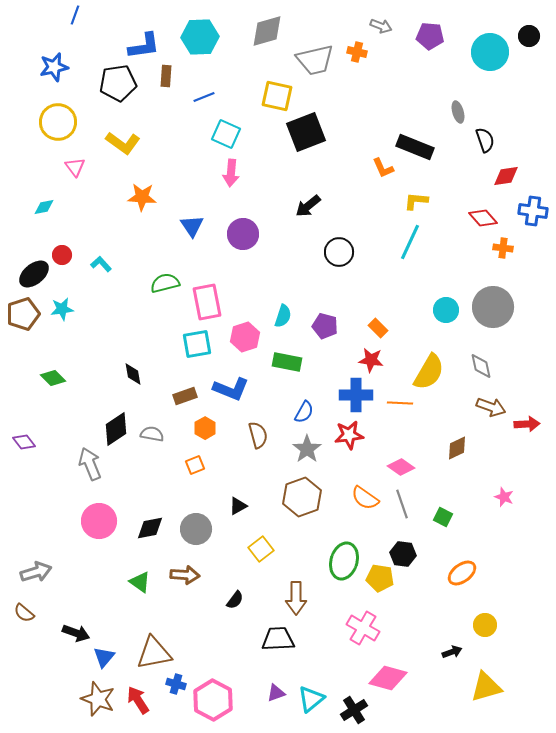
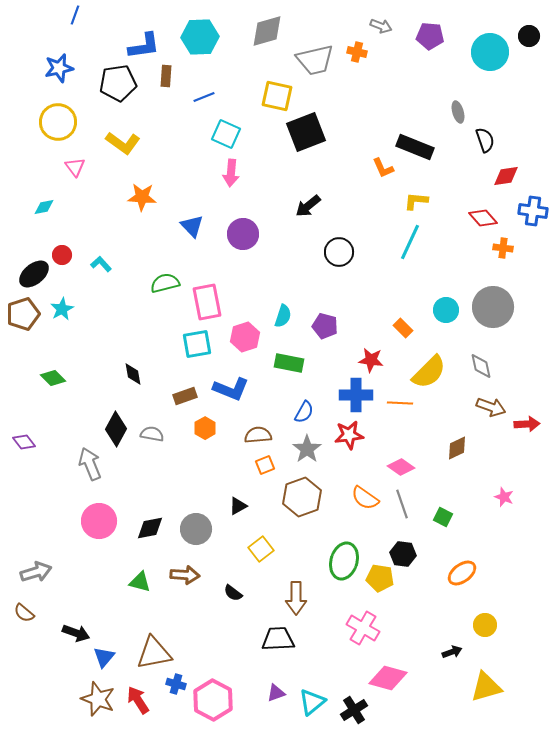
blue star at (54, 67): moved 5 px right, 1 px down
blue triangle at (192, 226): rotated 10 degrees counterclockwise
cyan star at (62, 309): rotated 20 degrees counterclockwise
orange rectangle at (378, 328): moved 25 px right
green rectangle at (287, 362): moved 2 px right, 1 px down
yellow semicircle at (429, 372): rotated 15 degrees clockwise
black diamond at (116, 429): rotated 28 degrees counterclockwise
brown semicircle at (258, 435): rotated 80 degrees counterclockwise
orange square at (195, 465): moved 70 px right
green triangle at (140, 582): rotated 20 degrees counterclockwise
black semicircle at (235, 600): moved 2 px left, 7 px up; rotated 90 degrees clockwise
cyan triangle at (311, 699): moved 1 px right, 3 px down
